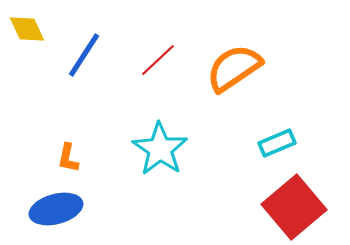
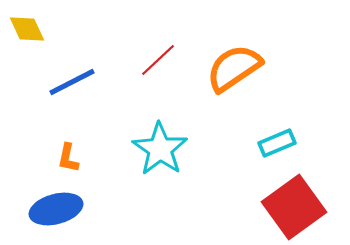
blue line: moved 12 px left, 27 px down; rotated 30 degrees clockwise
red square: rotated 4 degrees clockwise
